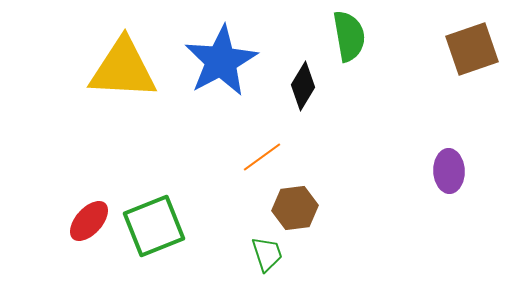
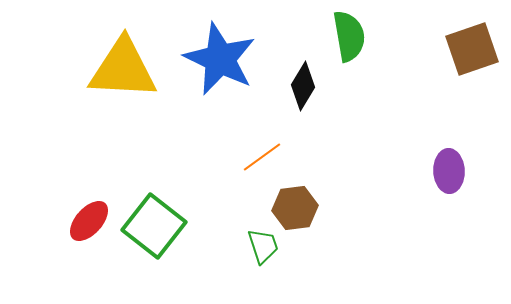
blue star: moved 1 px left, 2 px up; rotated 18 degrees counterclockwise
green square: rotated 30 degrees counterclockwise
green trapezoid: moved 4 px left, 8 px up
